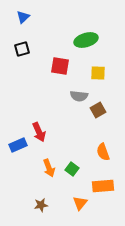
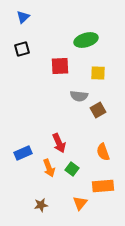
red square: rotated 12 degrees counterclockwise
red arrow: moved 20 px right, 11 px down
blue rectangle: moved 5 px right, 8 px down
